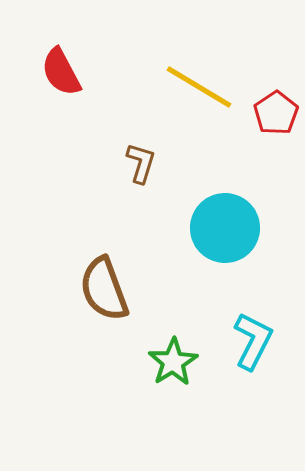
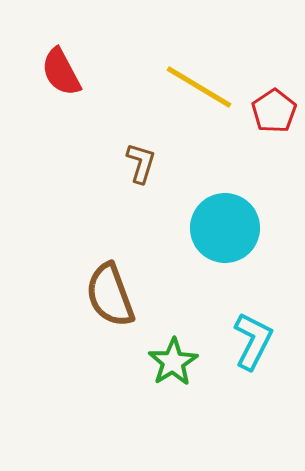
red pentagon: moved 2 px left, 2 px up
brown semicircle: moved 6 px right, 6 px down
